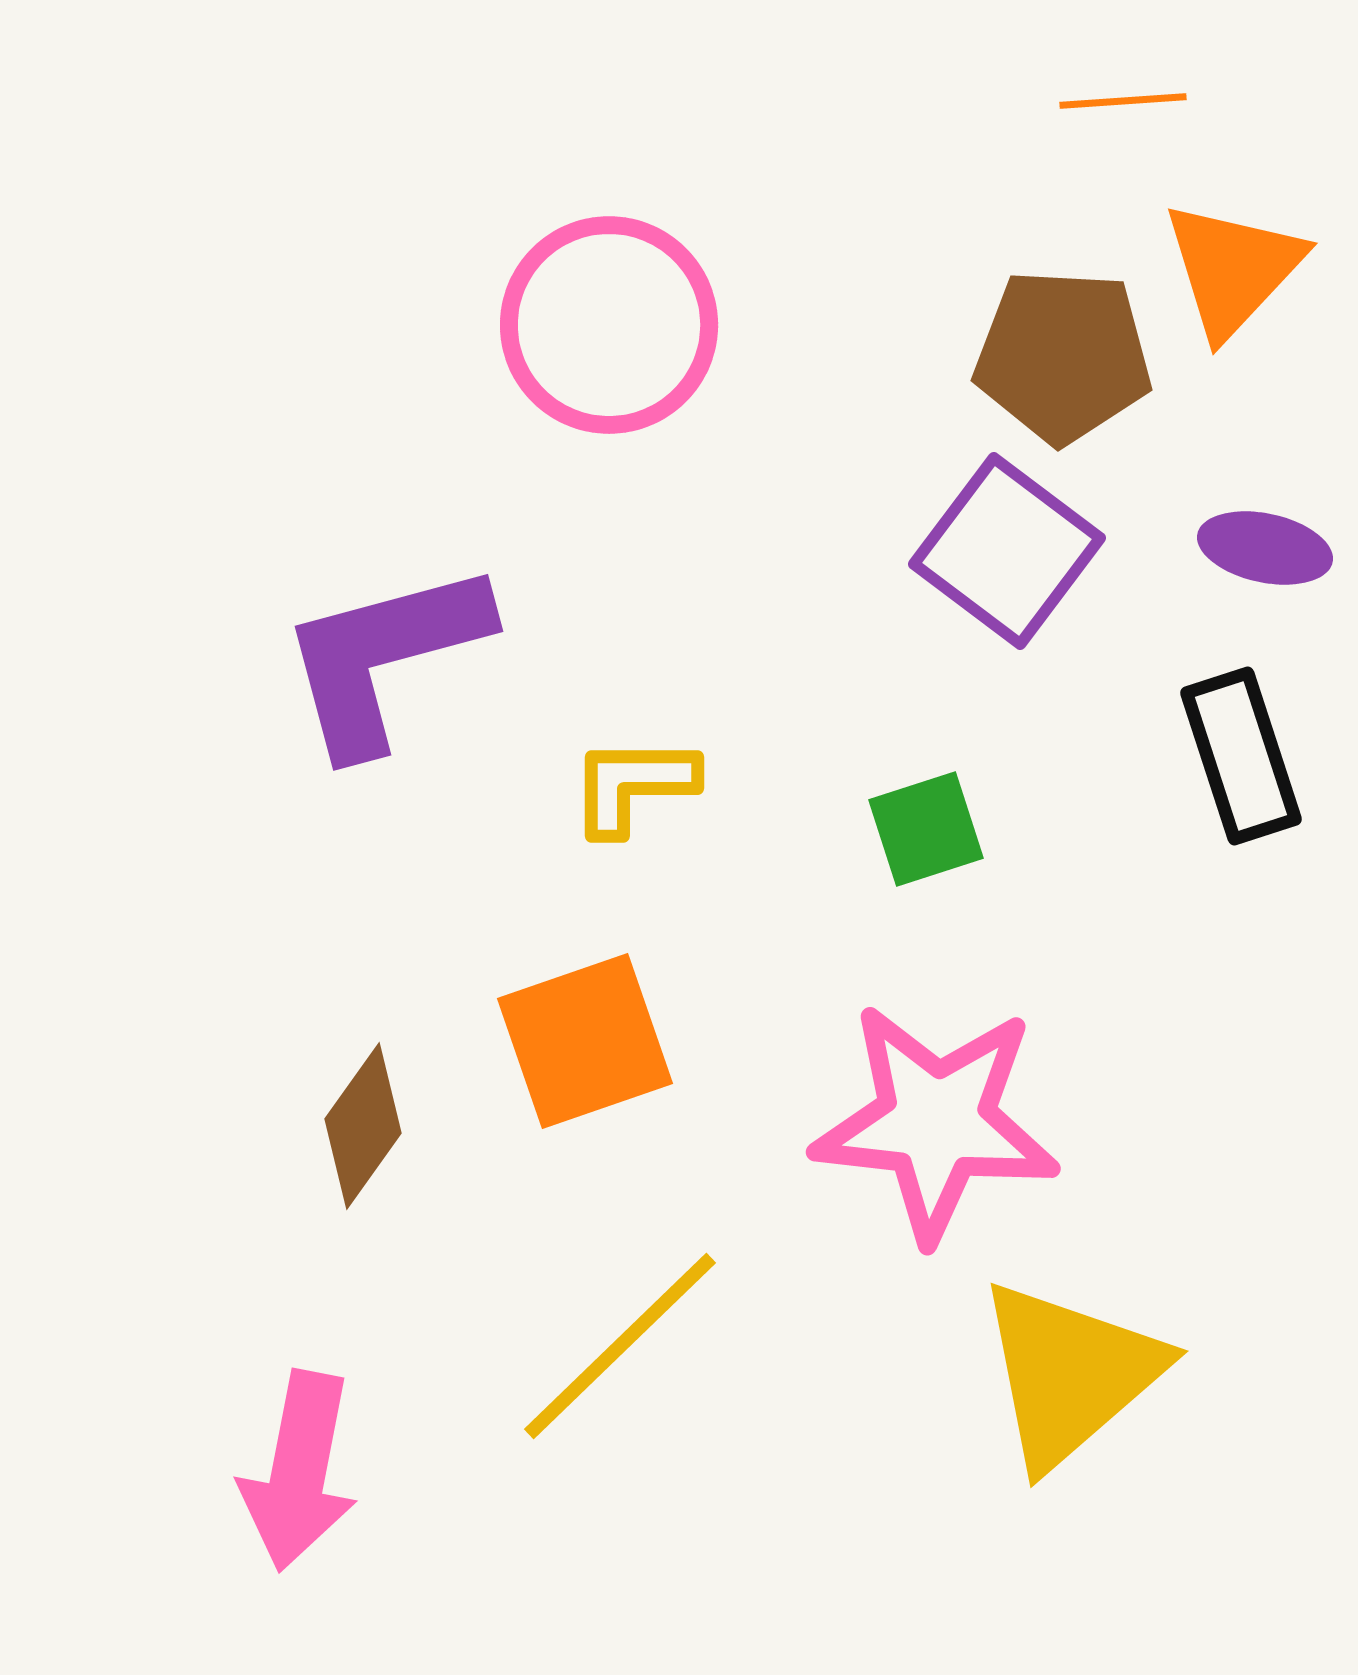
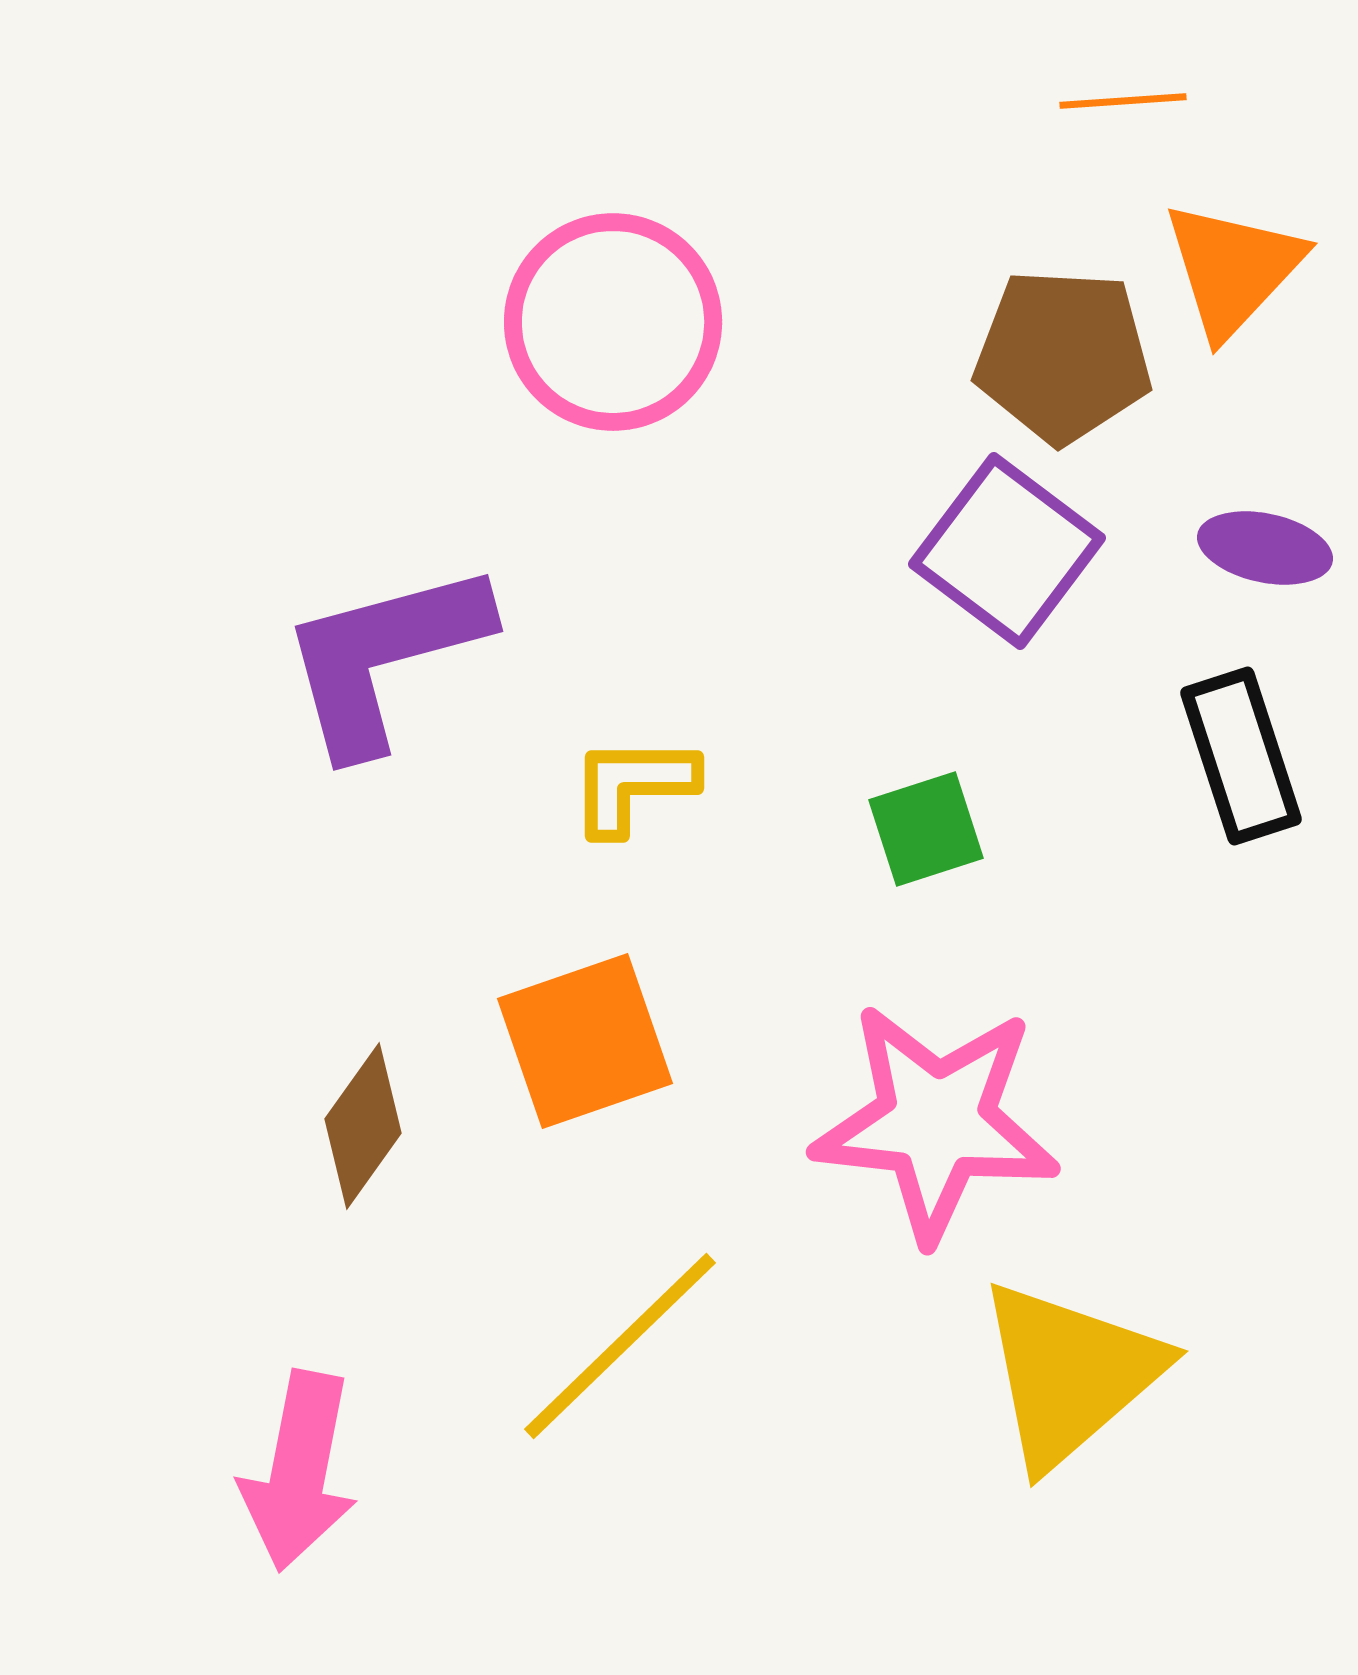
pink circle: moved 4 px right, 3 px up
